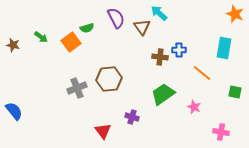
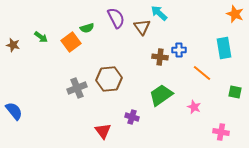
cyan rectangle: rotated 20 degrees counterclockwise
green trapezoid: moved 2 px left, 1 px down
